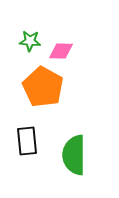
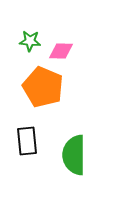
orange pentagon: rotated 6 degrees counterclockwise
